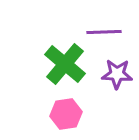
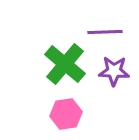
purple line: moved 1 px right
purple star: moved 3 px left, 3 px up
